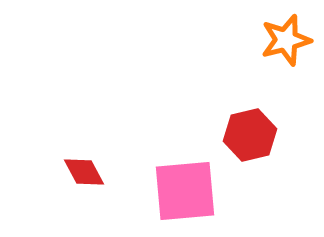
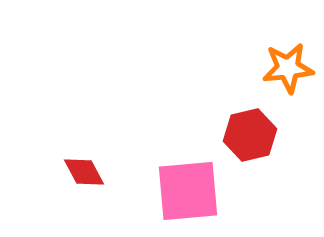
orange star: moved 2 px right, 28 px down; rotated 9 degrees clockwise
pink square: moved 3 px right
